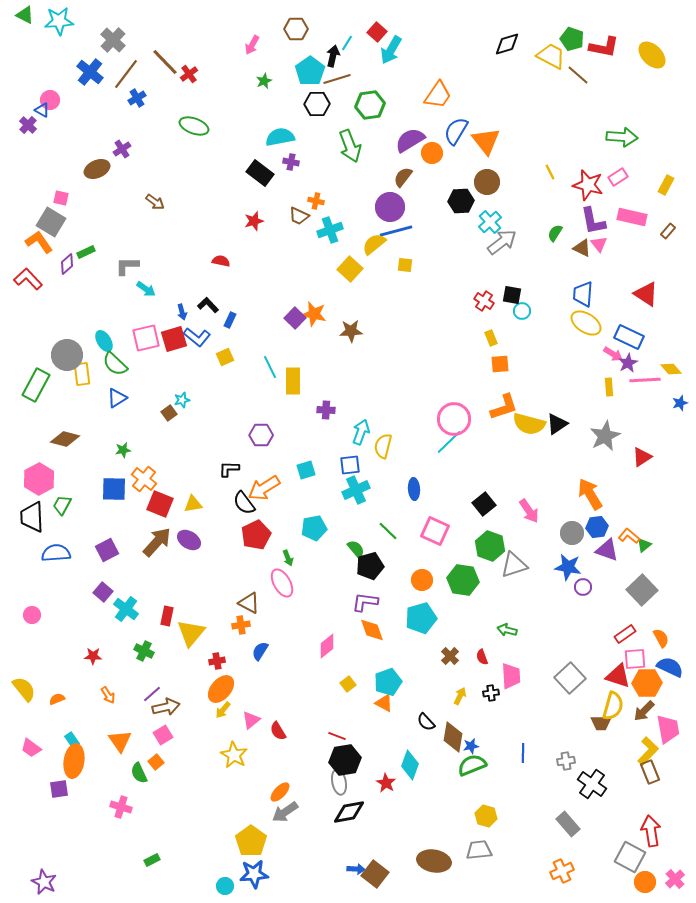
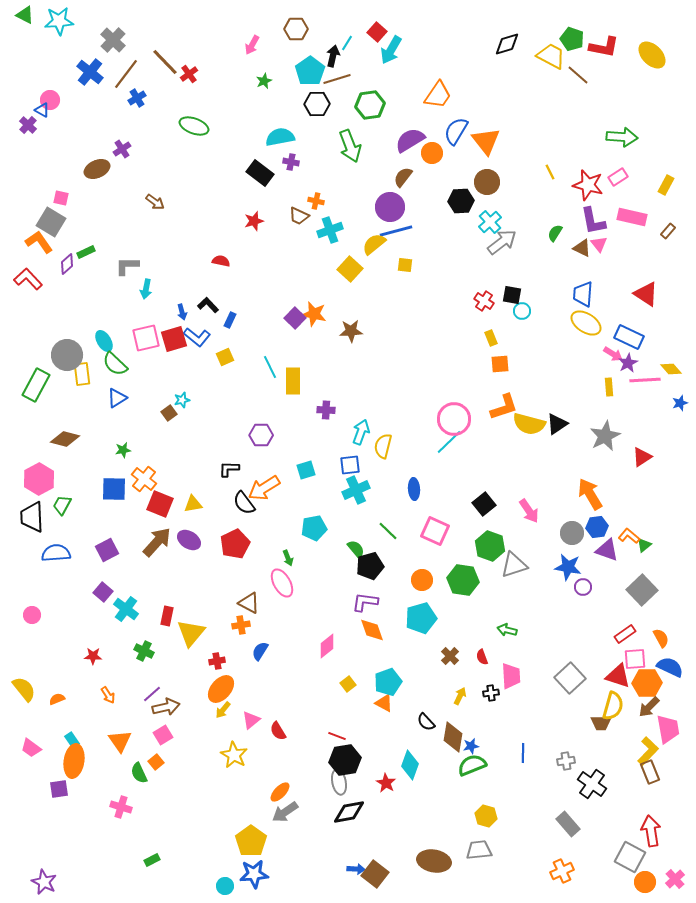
cyan arrow at (146, 289): rotated 66 degrees clockwise
red pentagon at (256, 535): moved 21 px left, 9 px down
brown arrow at (644, 711): moved 5 px right, 4 px up
